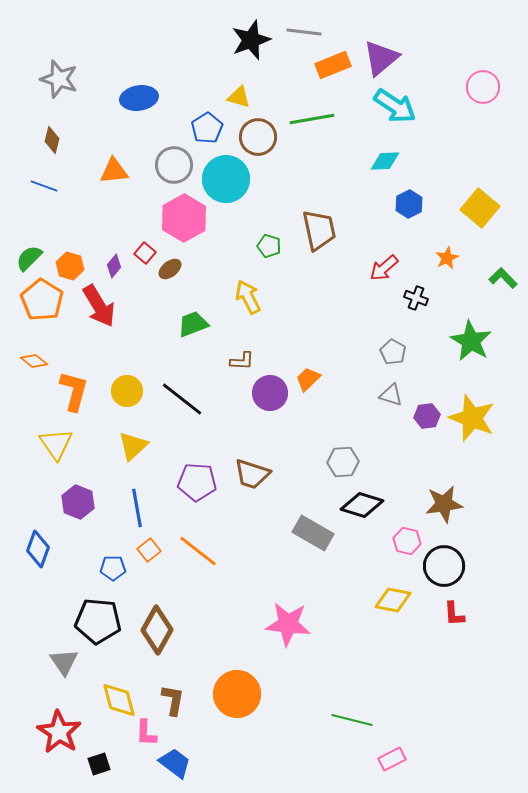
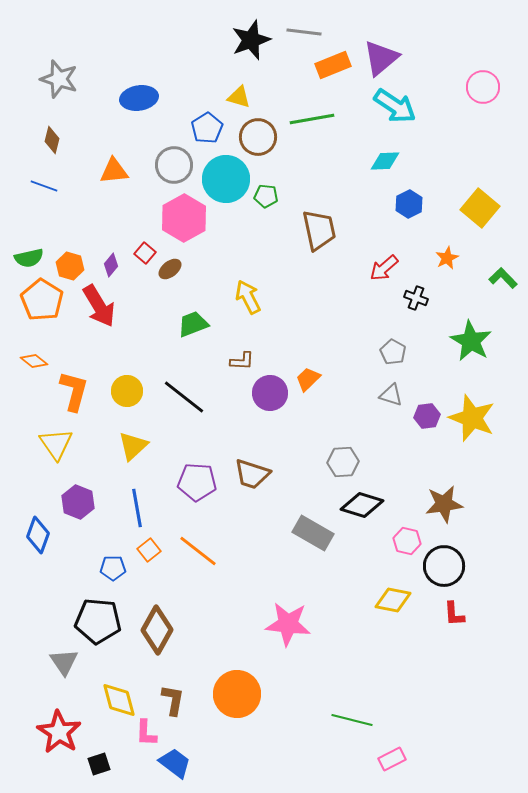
green pentagon at (269, 246): moved 3 px left, 50 px up; rotated 10 degrees counterclockwise
green semicircle at (29, 258): rotated 148 degrees counterclockwise
purple diamond at (114, 266): moved 3 px left, 1 px up
black line at (182, 399): moved 2 px right, 2 px up
blue diamond at (38, 549): moved 14 px up
